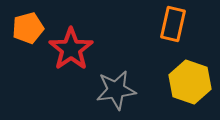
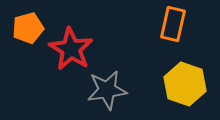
red star: rotated 6 degrees counterclockwise
yellow hexagon: moved 5 px left, 2 px down
gray star: moved 9 px left
